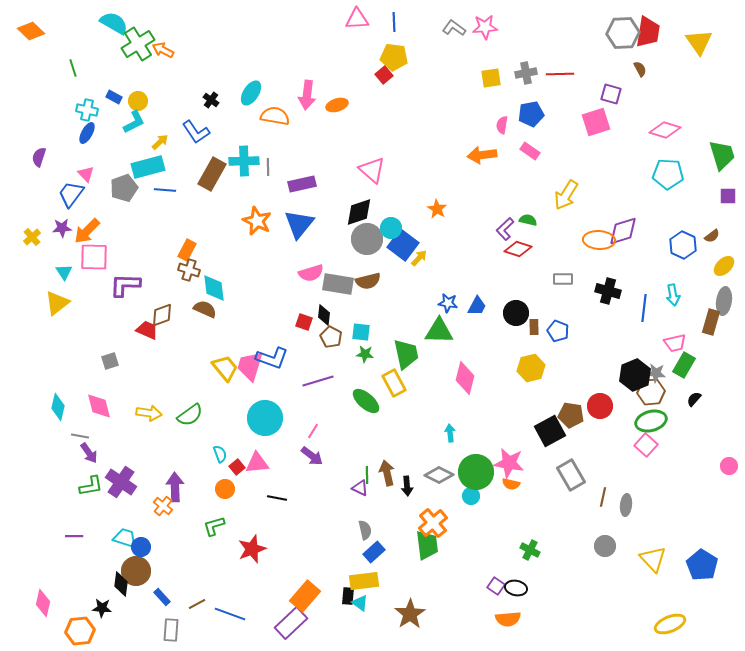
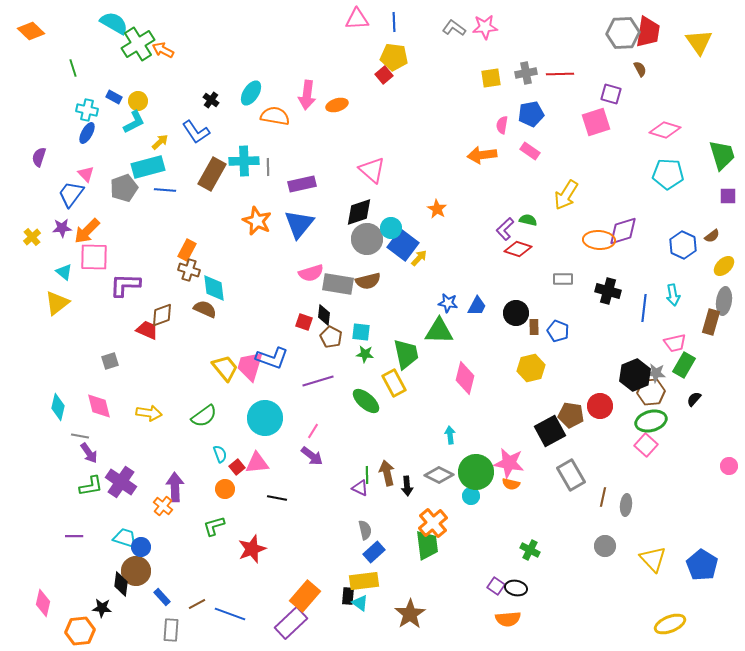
cyan triangle at (64, 272): rotated 18 degrees counterclockwise
green semicircle at (190, 415): moved 14 px right, 1 px down
cyan arrow at (450, 433): moved 2 px down
